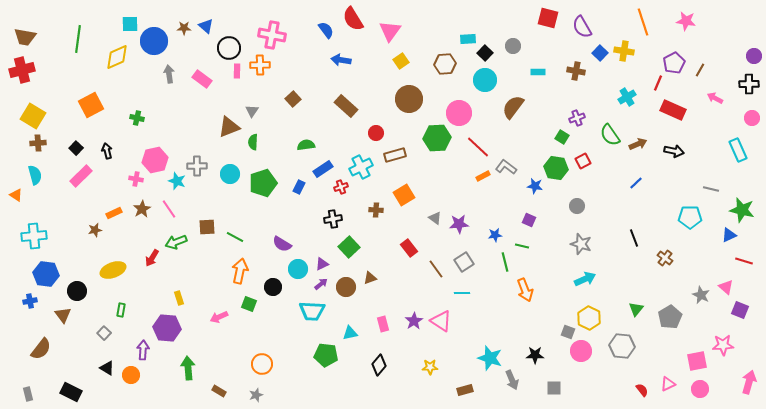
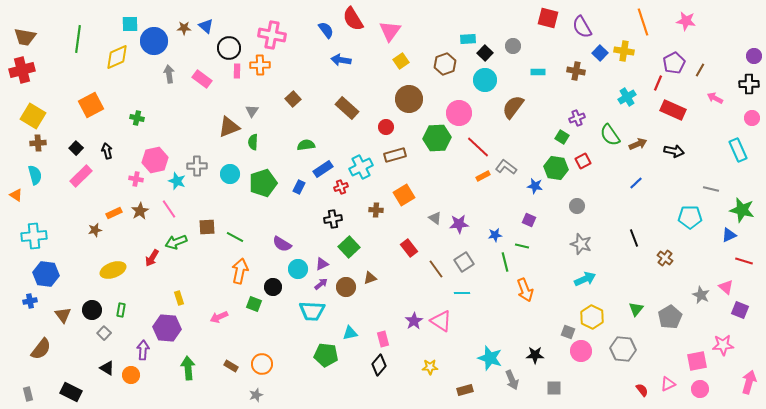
brown hexagon at (445, 64): rotated 15 degrees counterclockwise
brown rectangle at (346, 106): moved 1 px right, 2 px down
red circle at (376, 133): moved 10 px right, 6 px up
brown star at (142, 209): moved 2 px left, 2 px down
black circle at (77, 291): moved 15 px right, 19 px down
green square at (249, 304): moved 5 px right
yellow hexagon at (589, 318): moved 3 px right, 1 px up
pink rectangle at (383, 324): moved 15 px down
gray hexagon at (622, 346): moved 1 px right, 3 px down
brown rectangle at (219, 391): moved 12 px right, 25 px up
